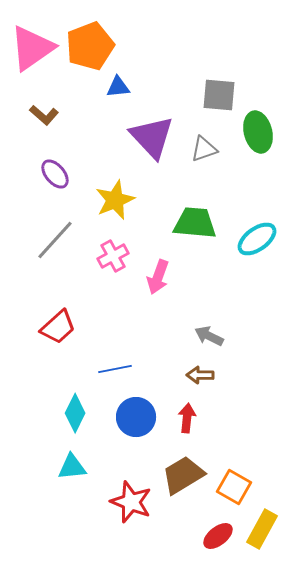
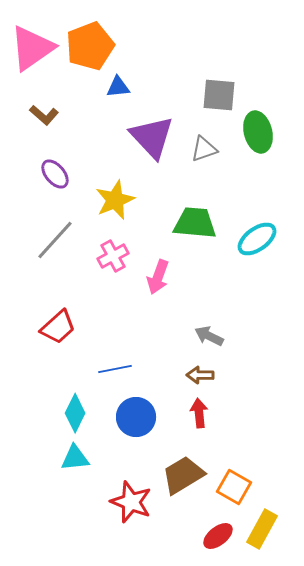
red arrow: moved 12 px right, 5 px up; rotated 12 degrees counterclockwise
cyan triangle: moved 3 px right, 9 px up
